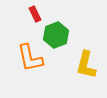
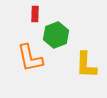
red rectangle: rotated 28 degrees clockwise
yellow L-shape: rotated 12 degrees counterclockwise
